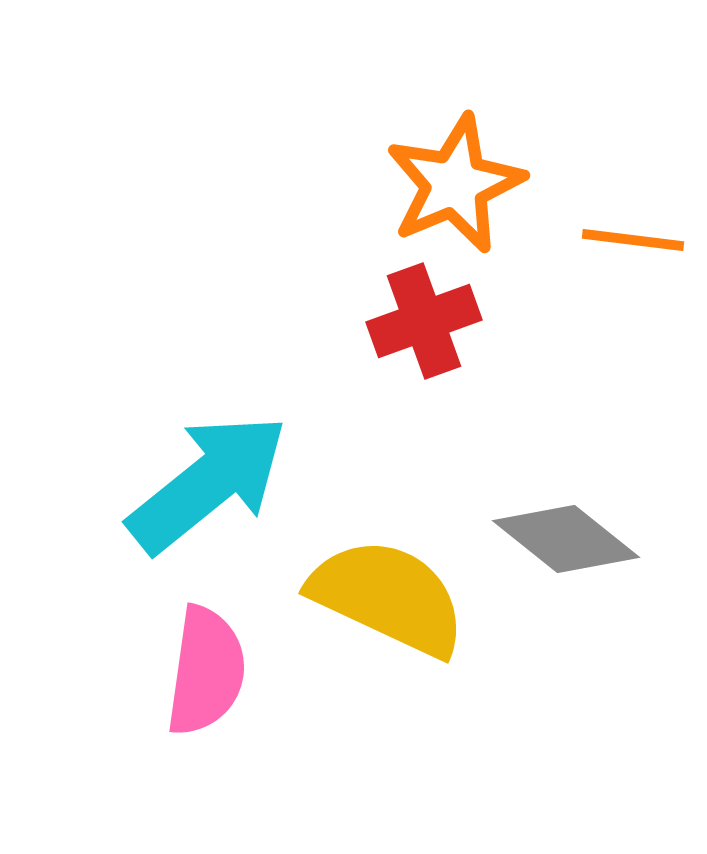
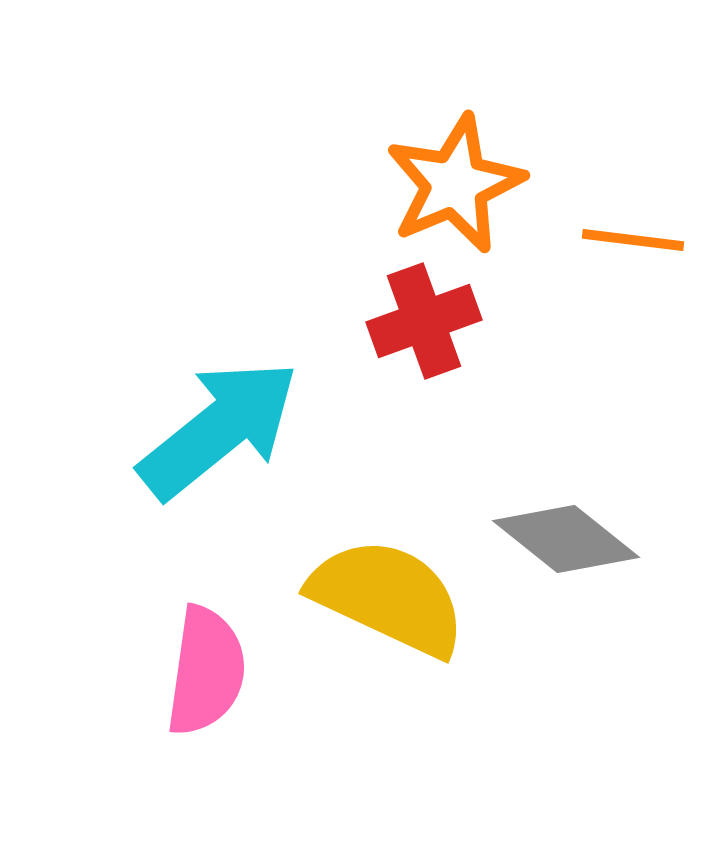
cyan arrow: moved 11 px right, 54 px up
